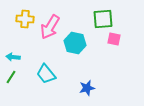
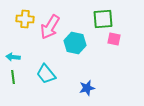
green line: moved 2 px right; rotated 40 degrees counterclockwise
